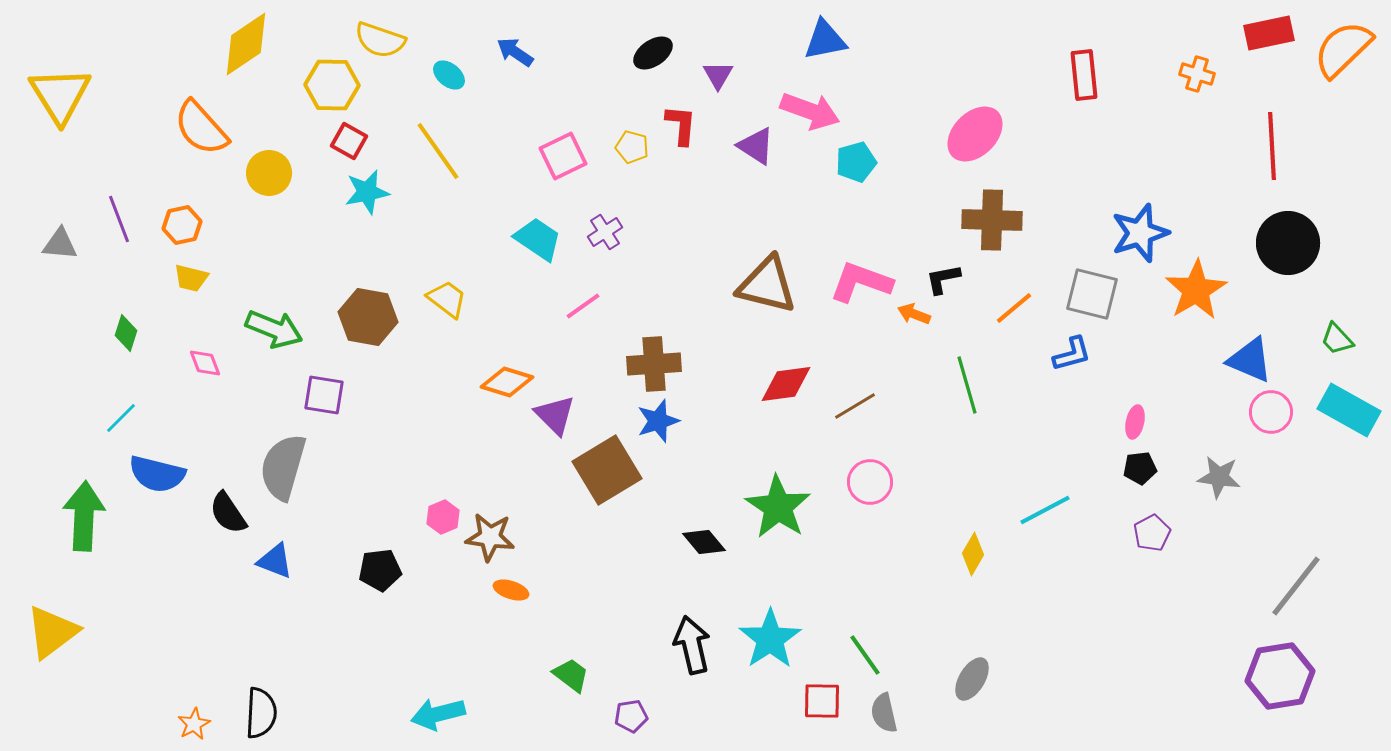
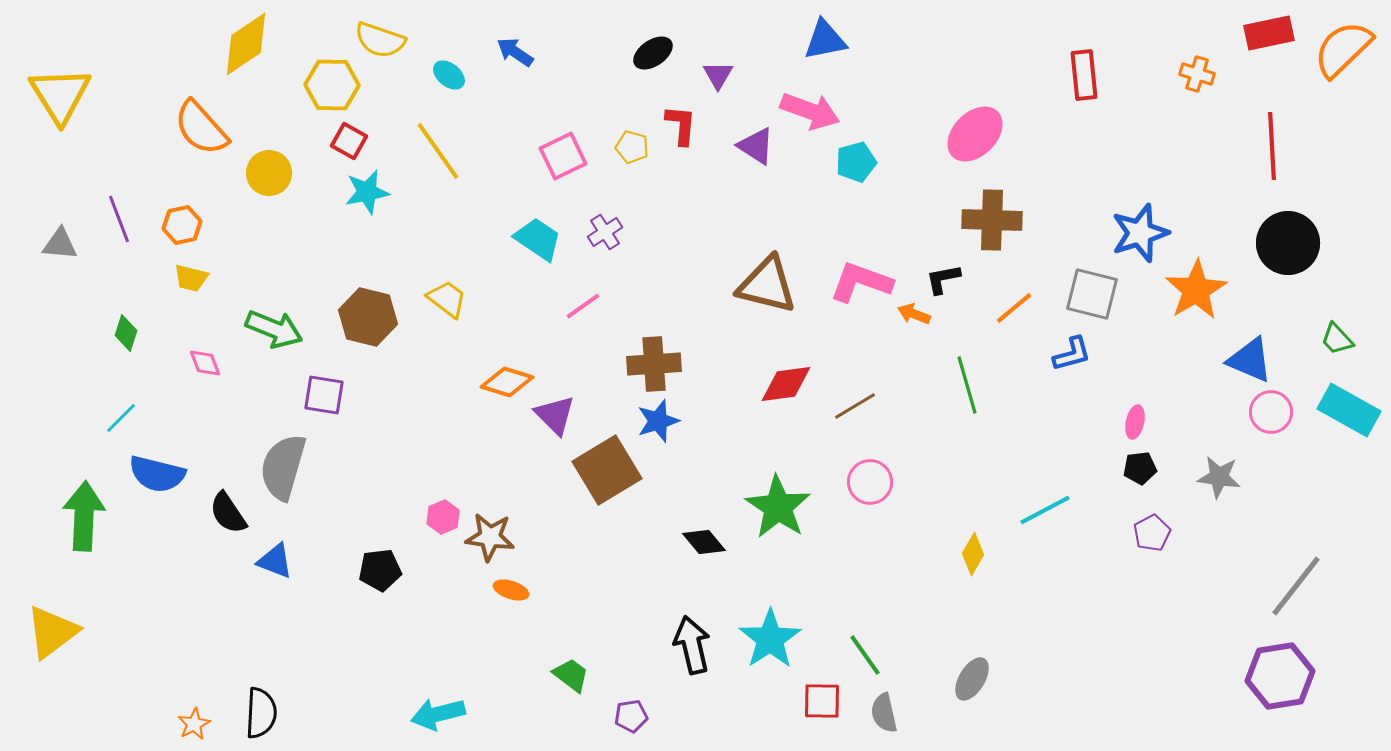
brown hexagon at (368, 317): rotated 4 degrees clockwise
